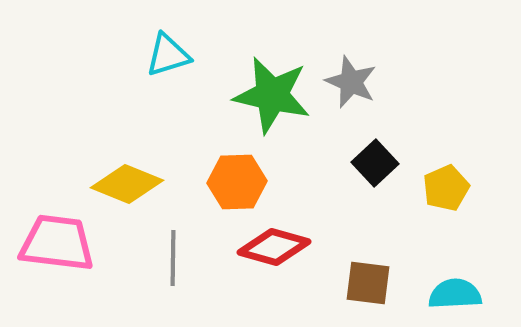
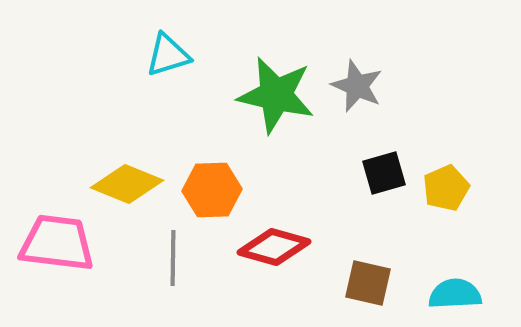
gray star: moved 6 px right, 4 px down
green star: moved 4 px right
black square: moved 9 px right, 10 px down; rotated 27 degrees clockwise
orange hexagon: moved 25 px left, 8 px down
brown square: rotated 6 degrees clockwise
